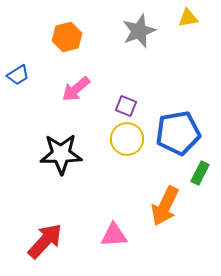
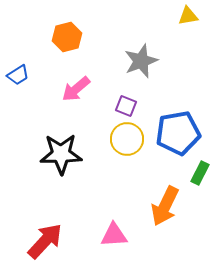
yellow triangle: moved 2 px up
gray star: moved 2 px right, 30 px down
